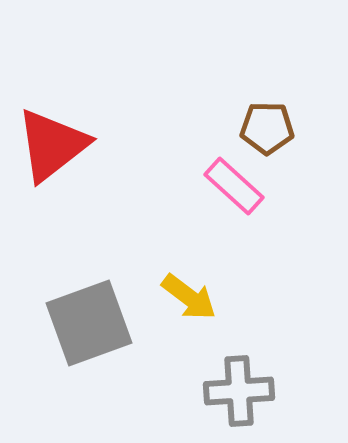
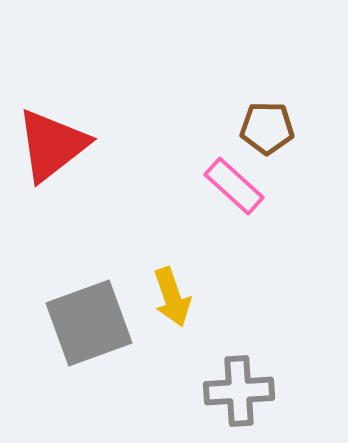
yellow arrow: moved 17 px left; rotated 34 degrees clockwise
